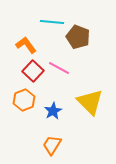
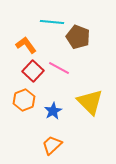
orange trapezoid: rotated 15 degrees clockwise
